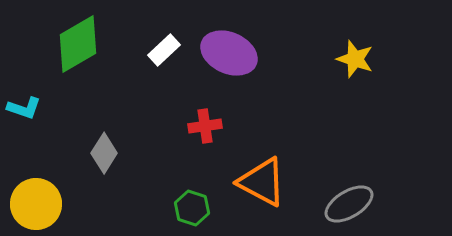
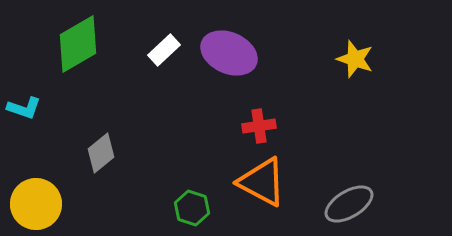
red cross: moved 54 px right
gray diamond: moved 3 px left; rotated 18 degrees clockwise
